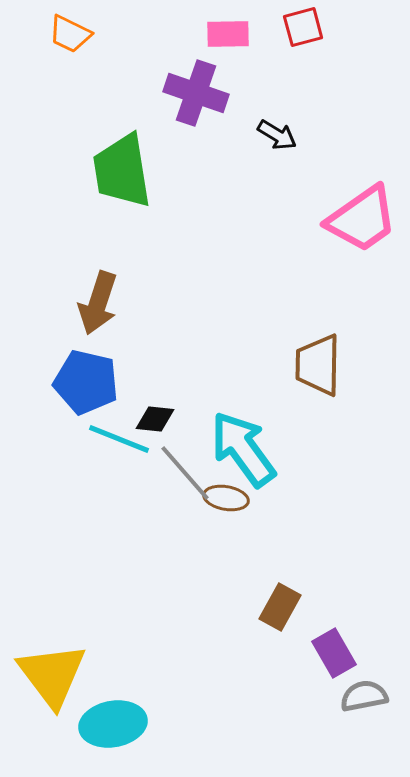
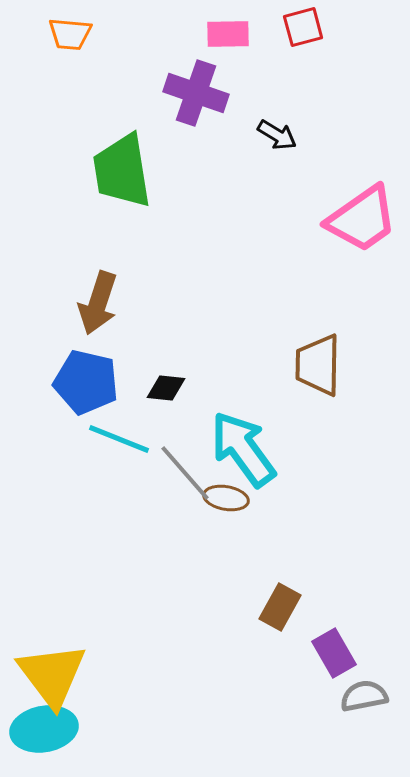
orange trapezoid: rotated 21 degrees counterclockwise
black diamond: moved 11 px right, 31 px up
cyan ellipse: moved 69 px left, 5 px down
